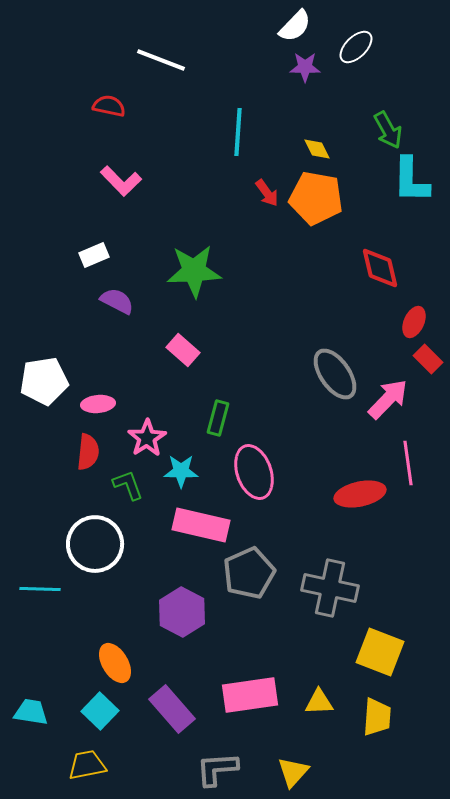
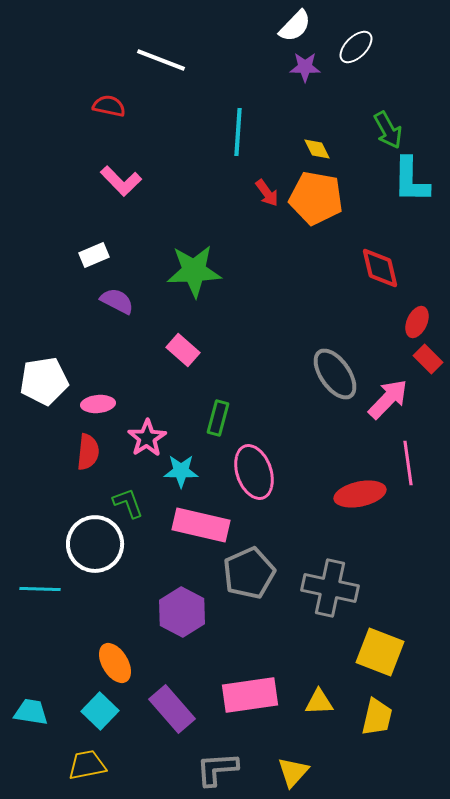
red ellipse at (414, 322): moved 3 px right
green L-shape at (128, 485): moved 18 px down
yellow trapezoid at (377, 717): rotated 9 degrees clockwise
